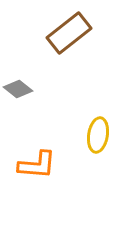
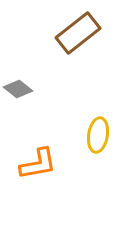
brown rectangle: moved 9 px right
orange L-shape: moved 1 px right, 1 px up; rotated 15 degrees counterclockwise
